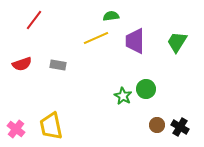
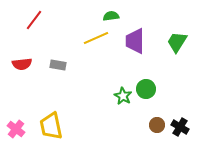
red semicircle: rotated 12 degrees clockwise
